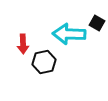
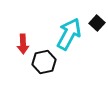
black square: rotated 14 degrees clockwise
cyan arrow: rotated 116 degrees clockwise
